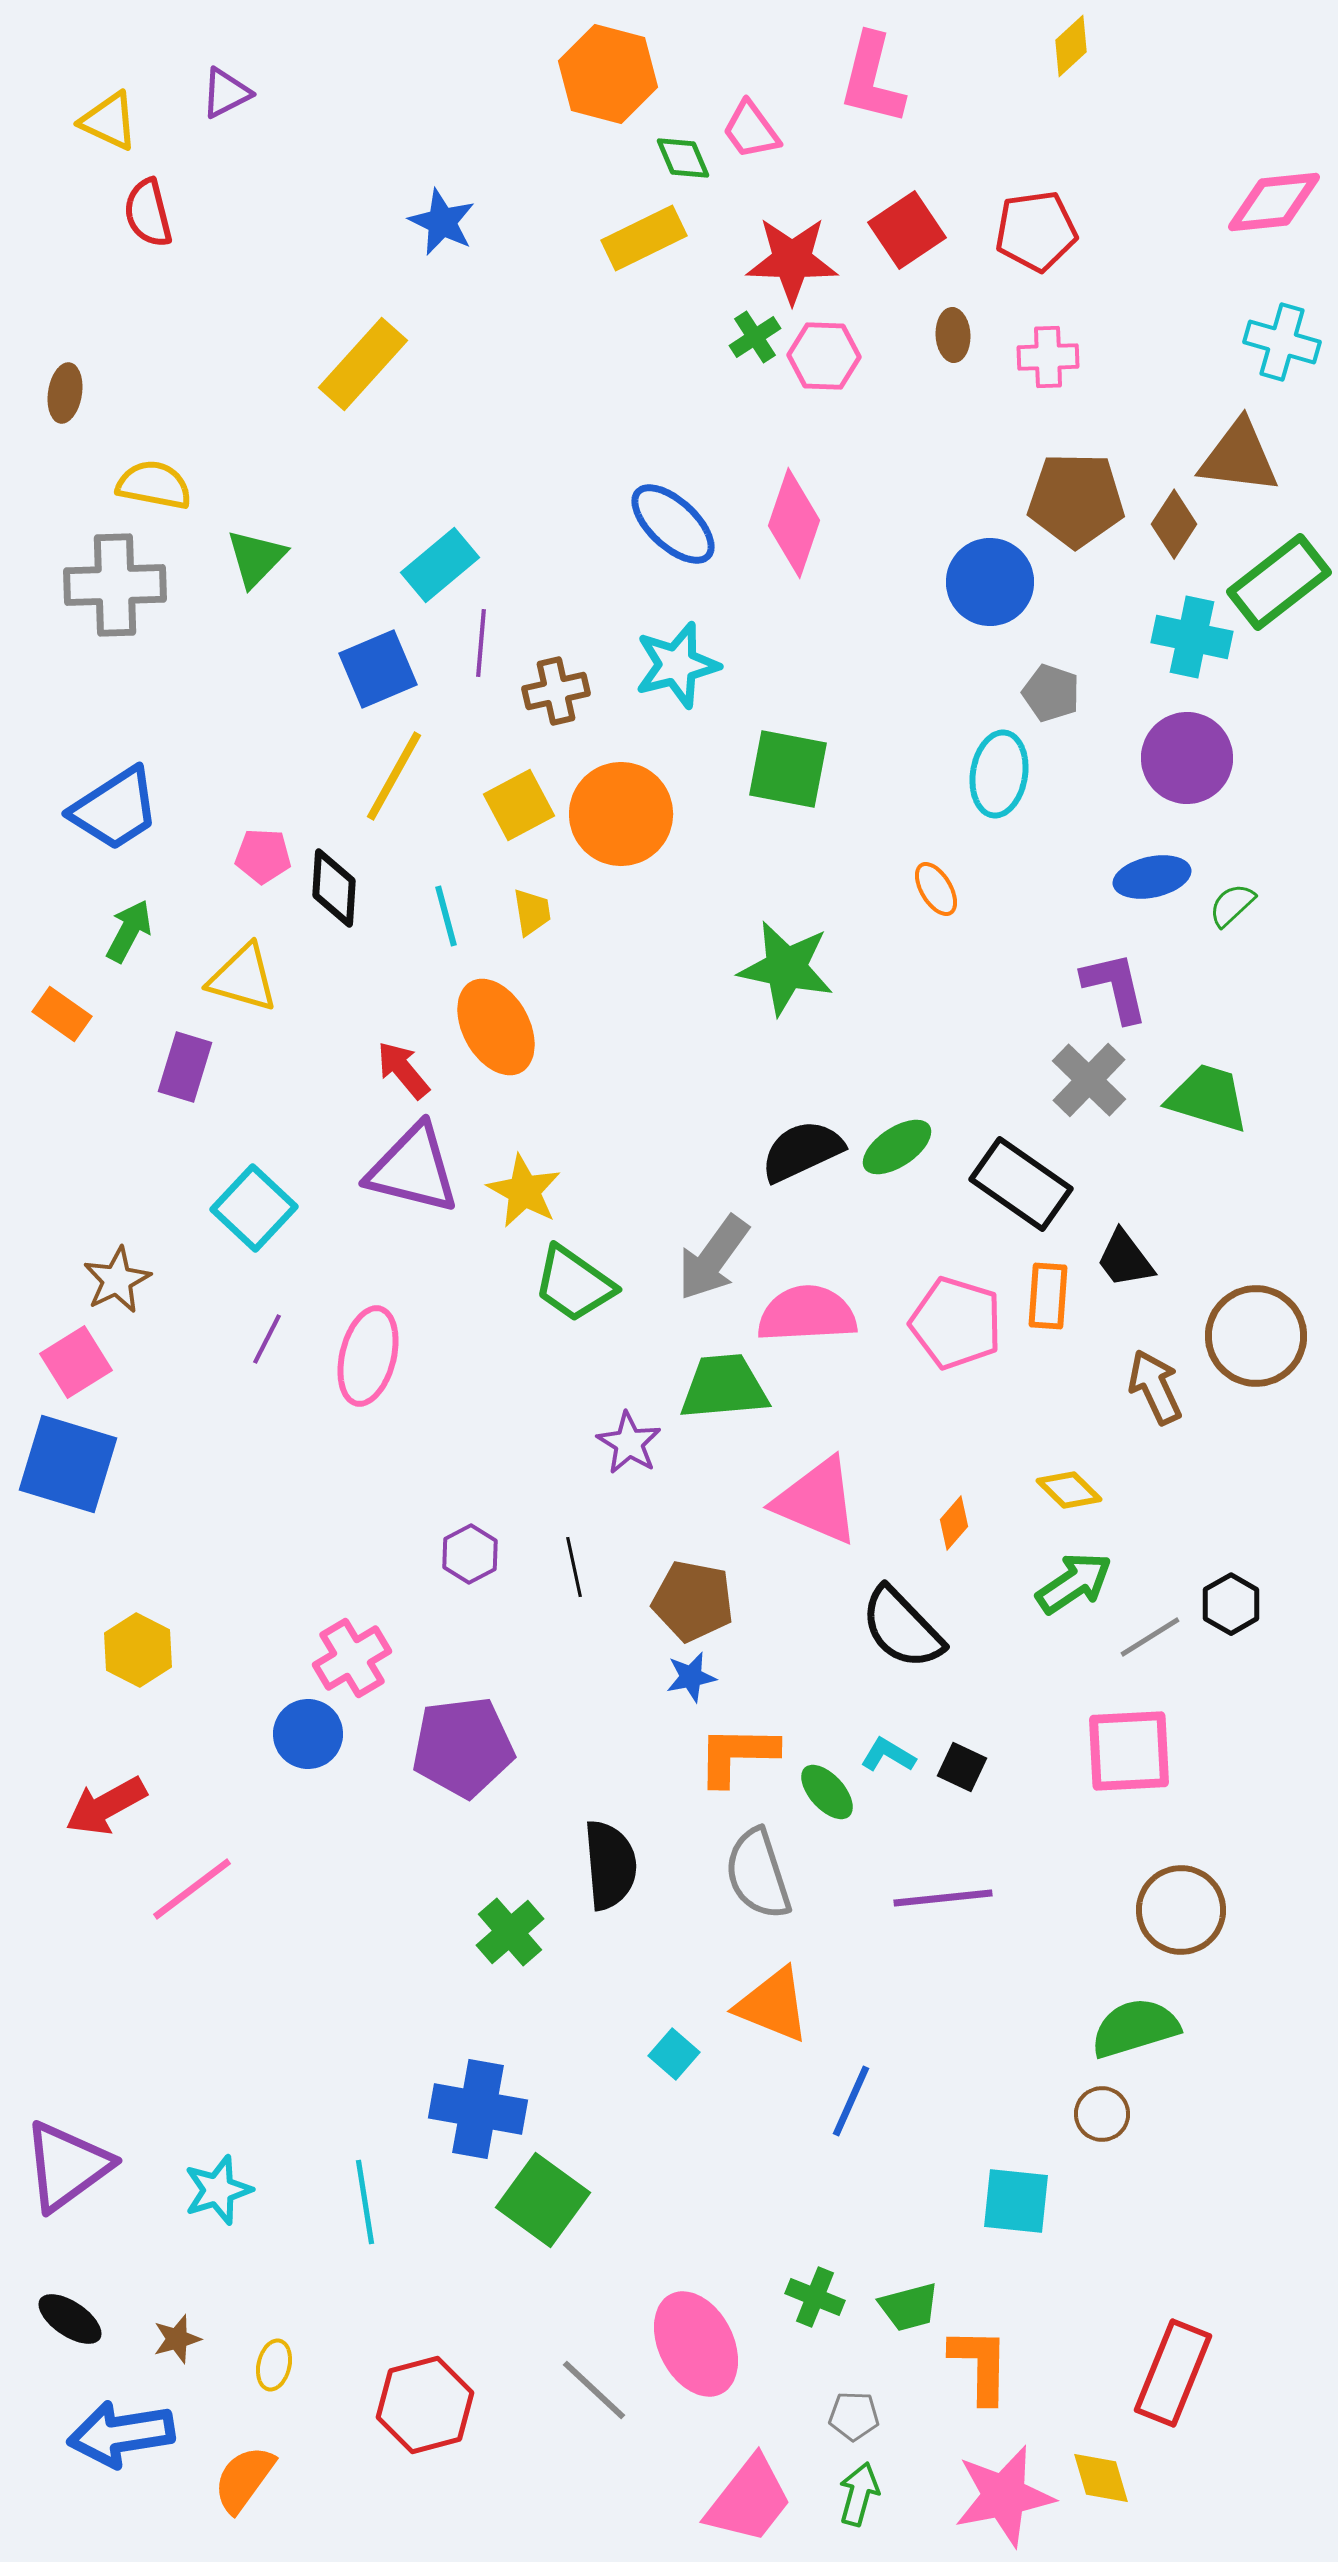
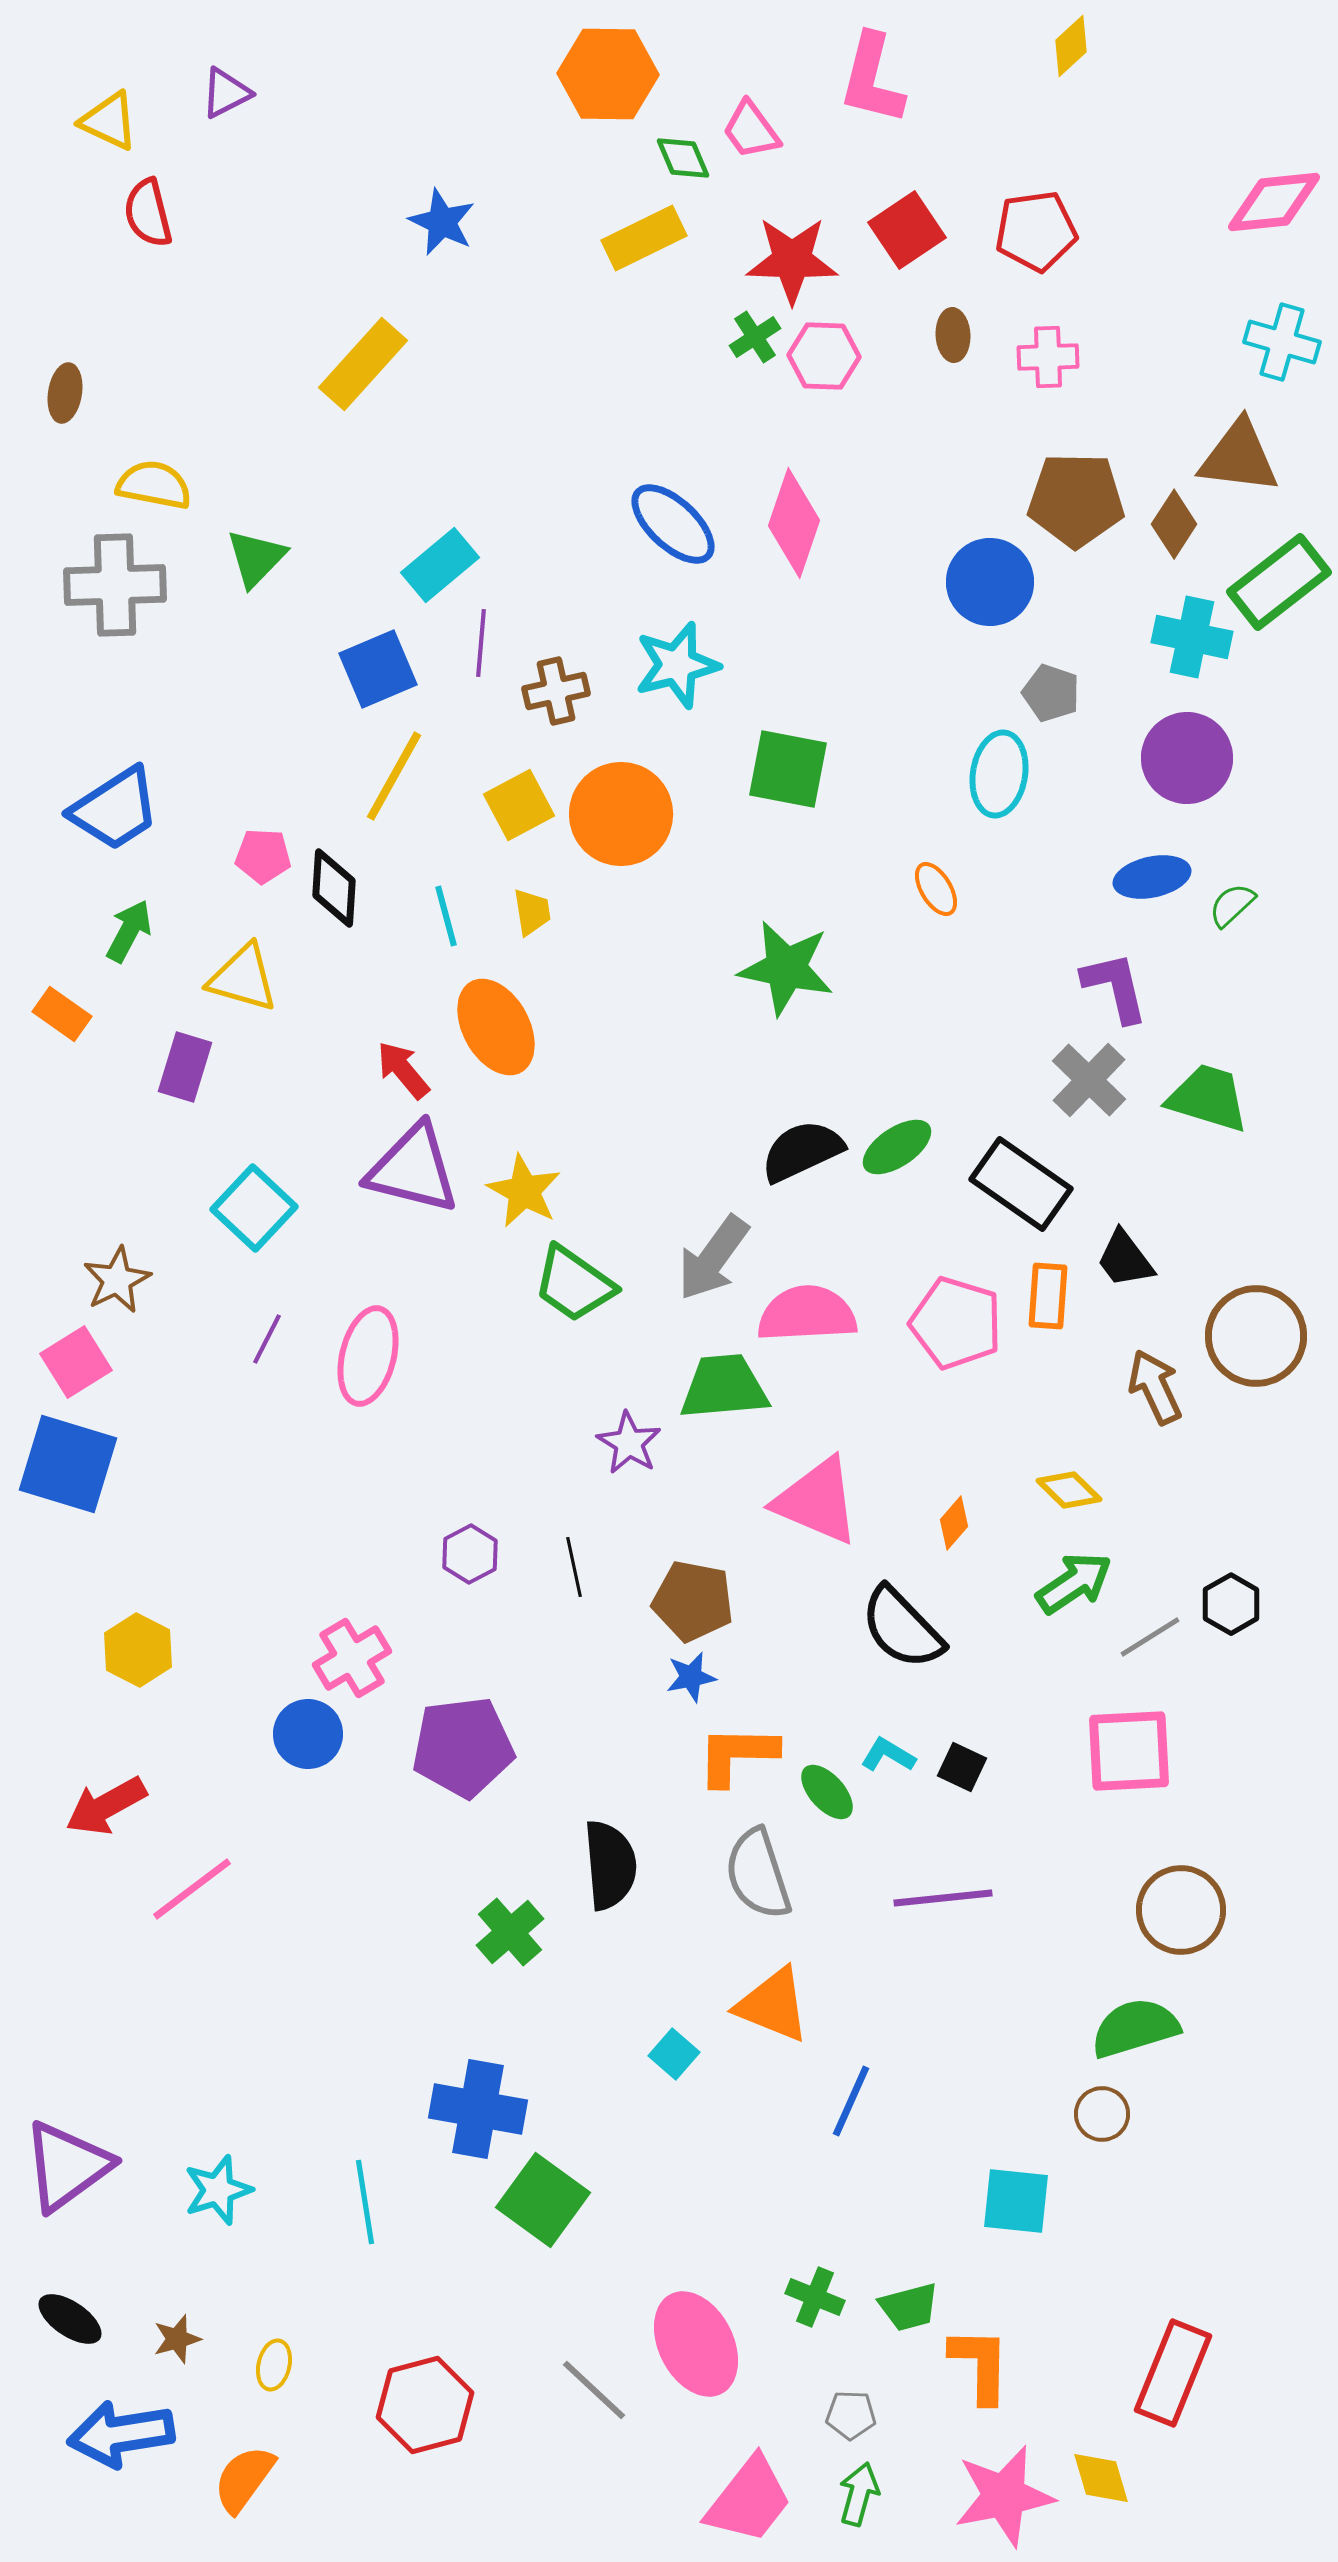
orange hexagon at (608, 74): rotated 14 degrees counterclockwise
gray pentagon at (854, 2416): moved 3 px left, 1 px up
